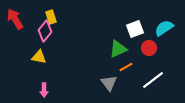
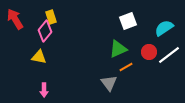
white square: moved 7 px left, 8 px up
red circle: moved 4 px down
white line: moved 16 px right, 25 px up
